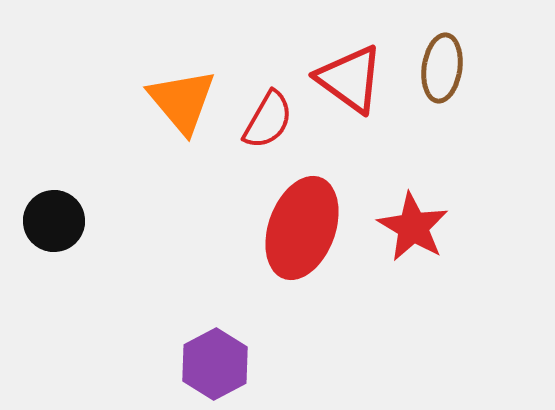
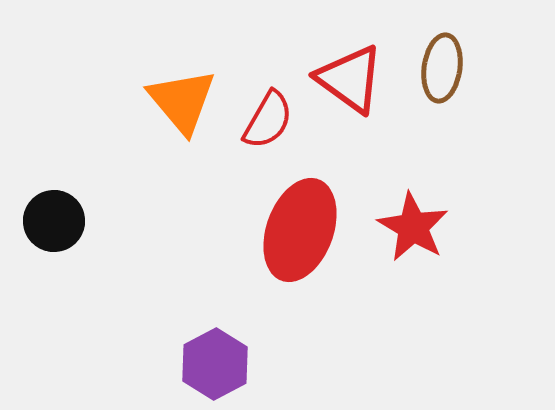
red ellipse: moved 2 px left, 2 px down
